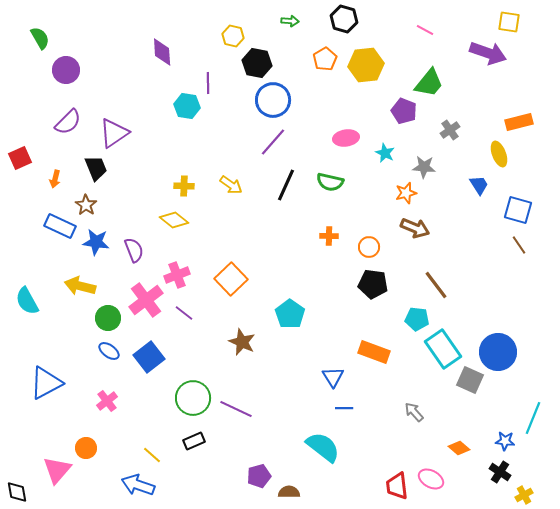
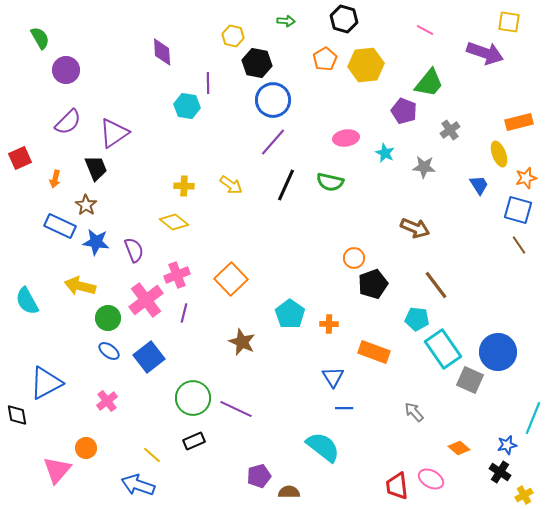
green arrow at (290, 21): moved 4 px left
purple arrow at (488, 53): moved 3 px left
orange star at (406, 193): moved 120 px right, 15 px up
yellow diamond at (174, 220): moved 2 px down
orange cross at (329, 236): moved 88 px down
orange circle at (369, 247): moved 15 px left, 11 px down
black pentagon at (373, 284): rotated 28 degrees counterclockwise
purple line at (184, 313): rotated 66 degrees clockwise
blue star at (505, 441): moved 2 px right, 4 px down; rotated 18 degrees counterclockwise
black diamond at (17, 492): moved 77 px up
